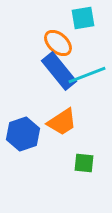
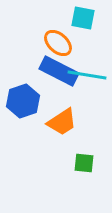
cyan square: rotated 20 degrees clockwise
blue rectangle: rotated 24 degrees counterclockwise
cyan line: rotated 30 degrees clockwise
blue hexagon: moved 33 px up
